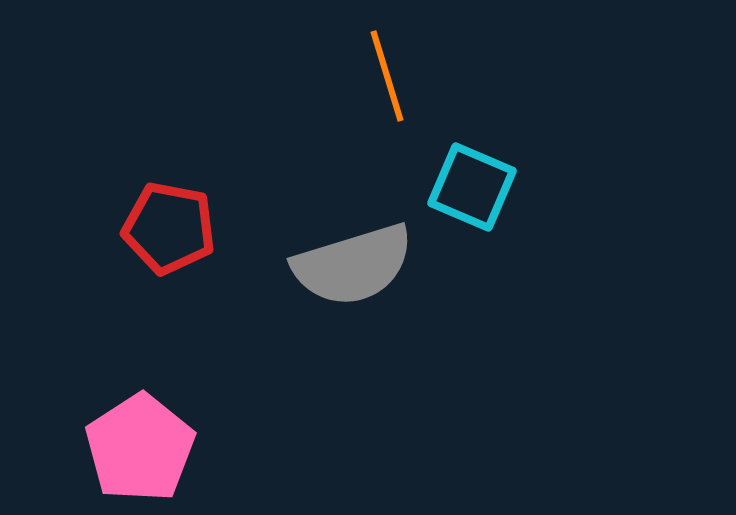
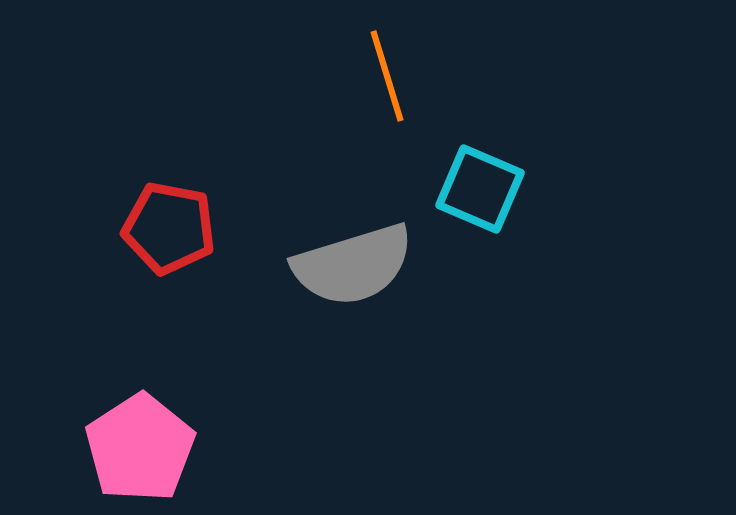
cyan square: moved 8 px right, 2 px down
